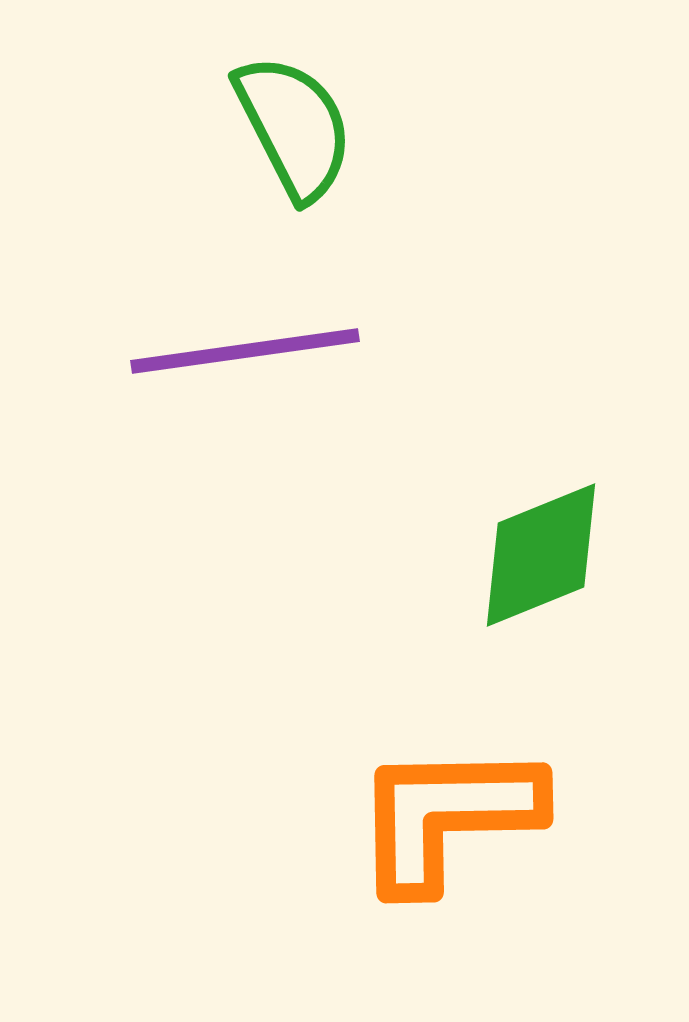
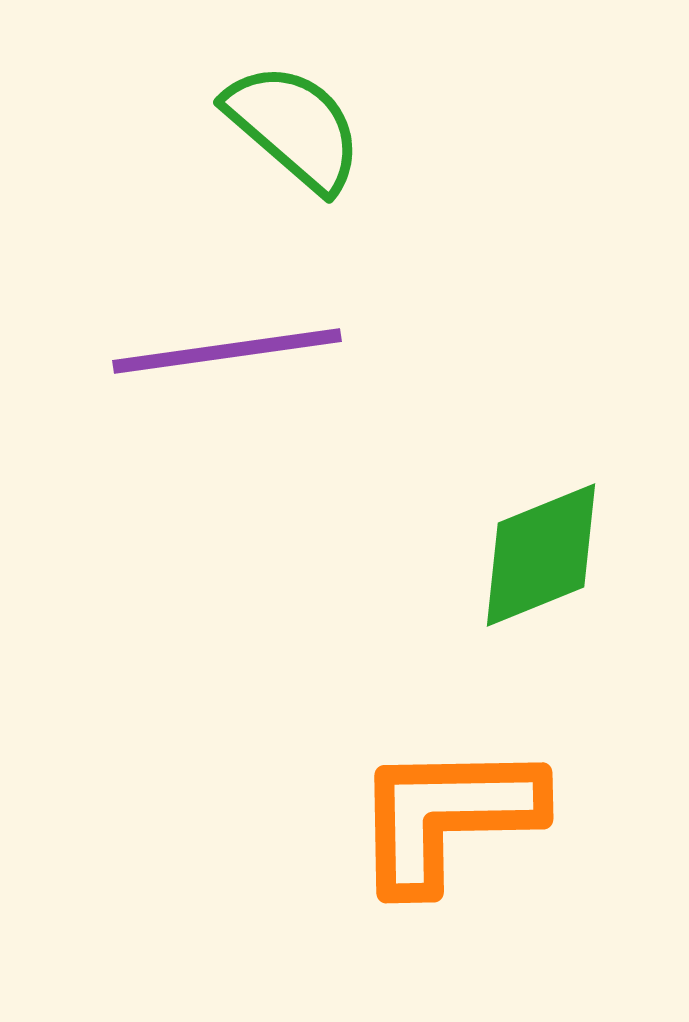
green semicircle: rotated 22 degrees counterclockwise
purple line: moved 18 px left
